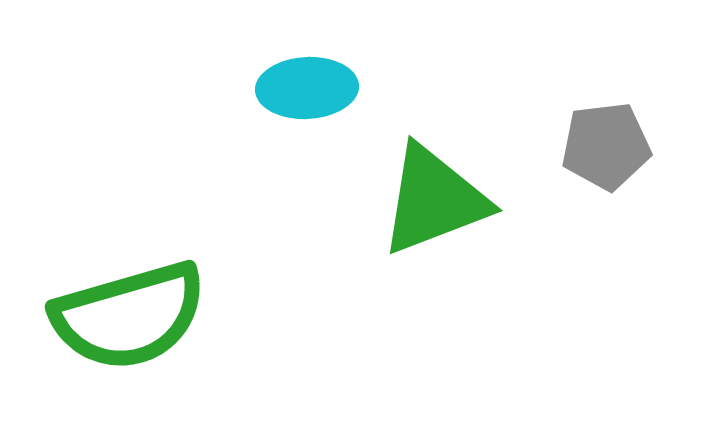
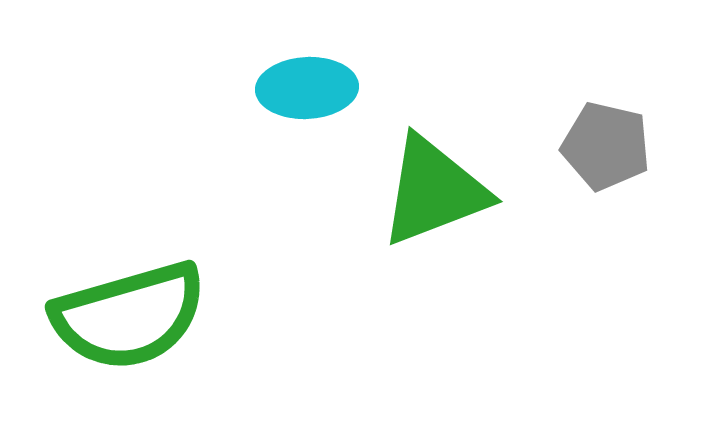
gray pentagon: rotated 20 degrees clockwise
green triangle: moved 9 px up
